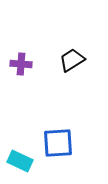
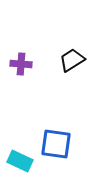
blue square: moved 2 px left, 1 px down; rotated 12 degrees clockwise
